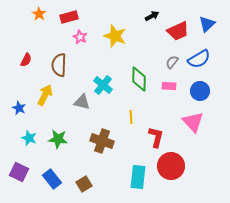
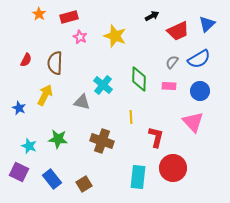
brown semicircle: moved 4 px left, 2 px up
cyan star: moved 8 px down
red circle: moved 2 px right, 2 px down
